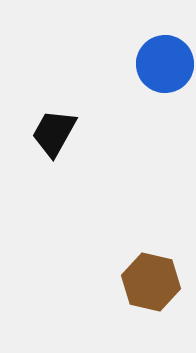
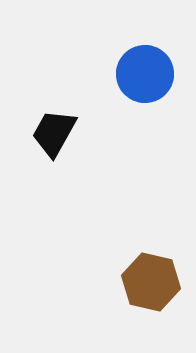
blue circle: moved 20 px left, 10 px down
